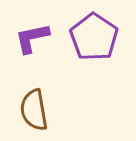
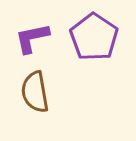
brown semicircle: moved 1 px right, 18 px up
